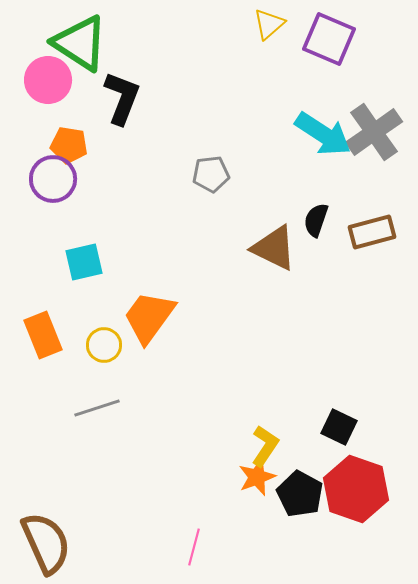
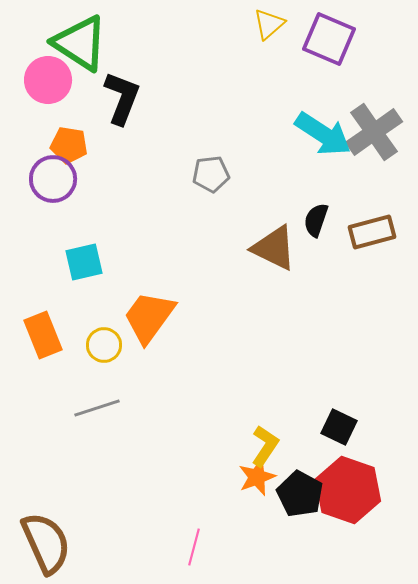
red hexagon: moved 8 px left, 1 px down
